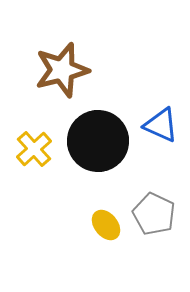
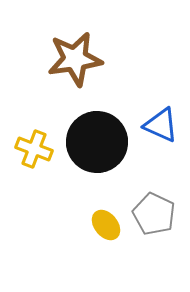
brown star: moved 13 px right, 11 px up; rotated 6 degrees clockwise
black circle: moved 1 px left, 1 px down
yellow cross: rotated 27 degrees counterclockwise
